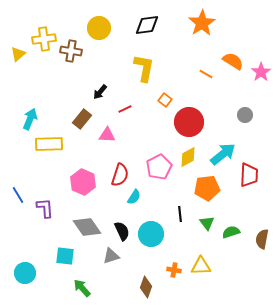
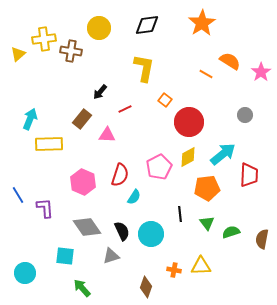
orange semicircle at (233, 61): moved 3 px left
